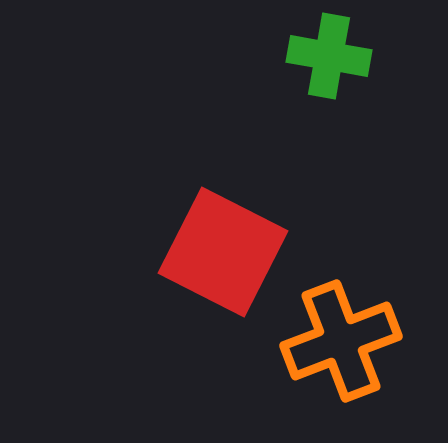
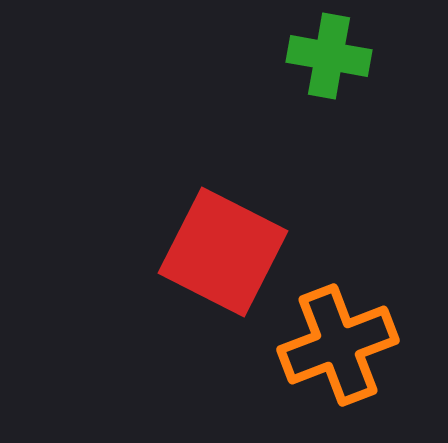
orange cross: moved 3 px left, 4 px down
